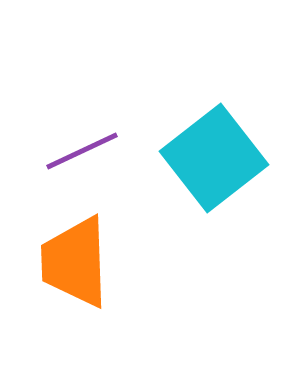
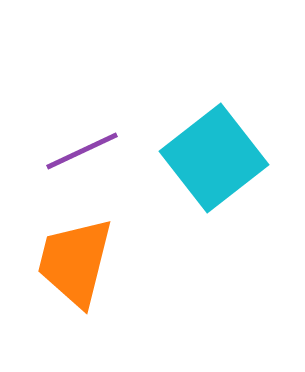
orange trapezoid: rotated 16 degrees clockwise
